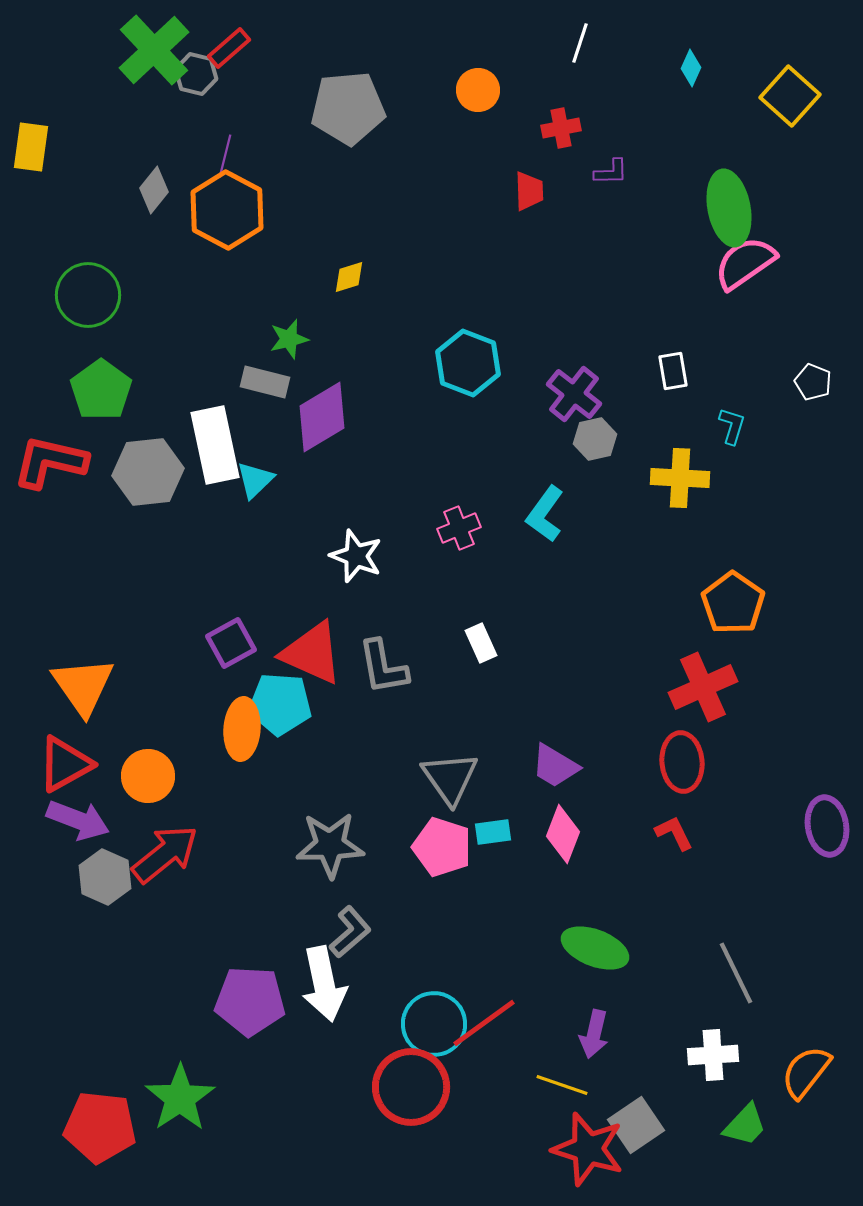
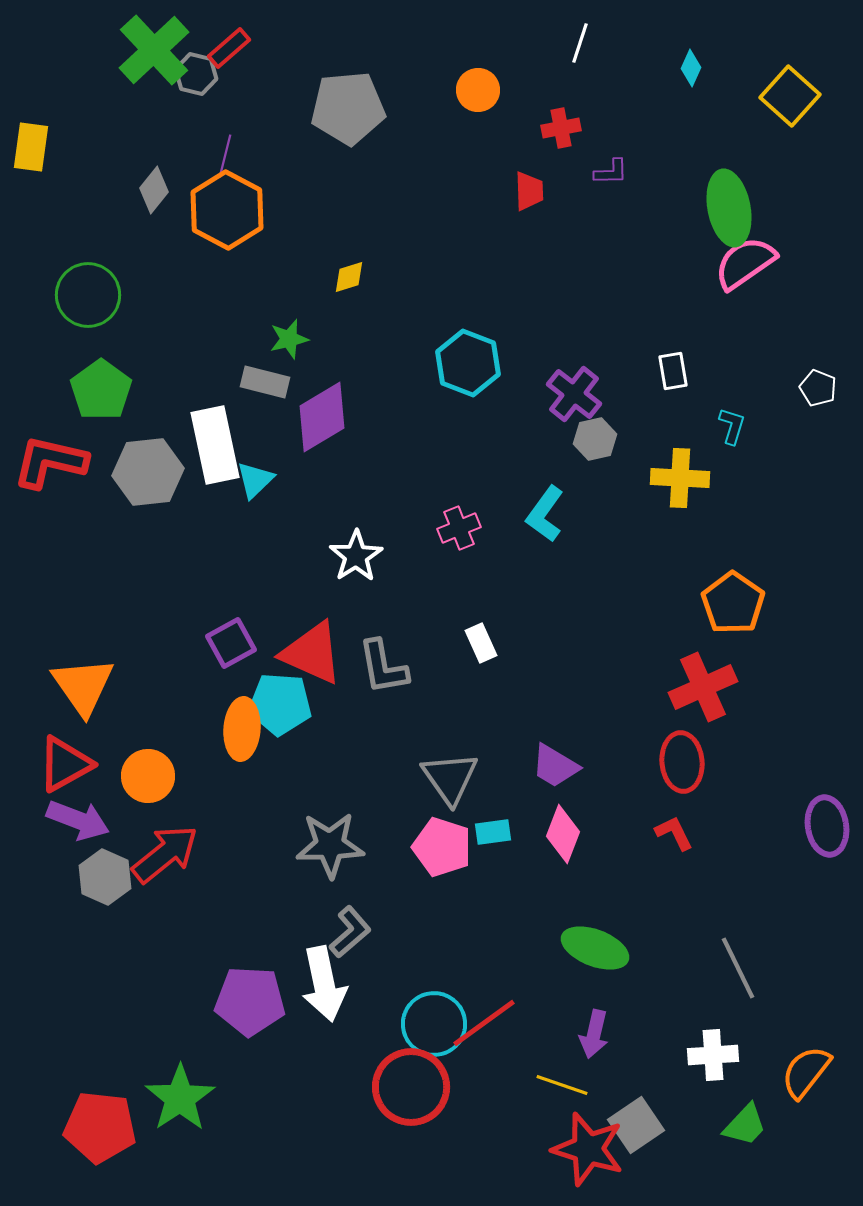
white pentagon at (813, 382): moved 5 px right, 6 px down
white star at (356, 556): rotated 18 degrees clockwise
gray line at (736, 973): moved 2 px right, 5 px up
